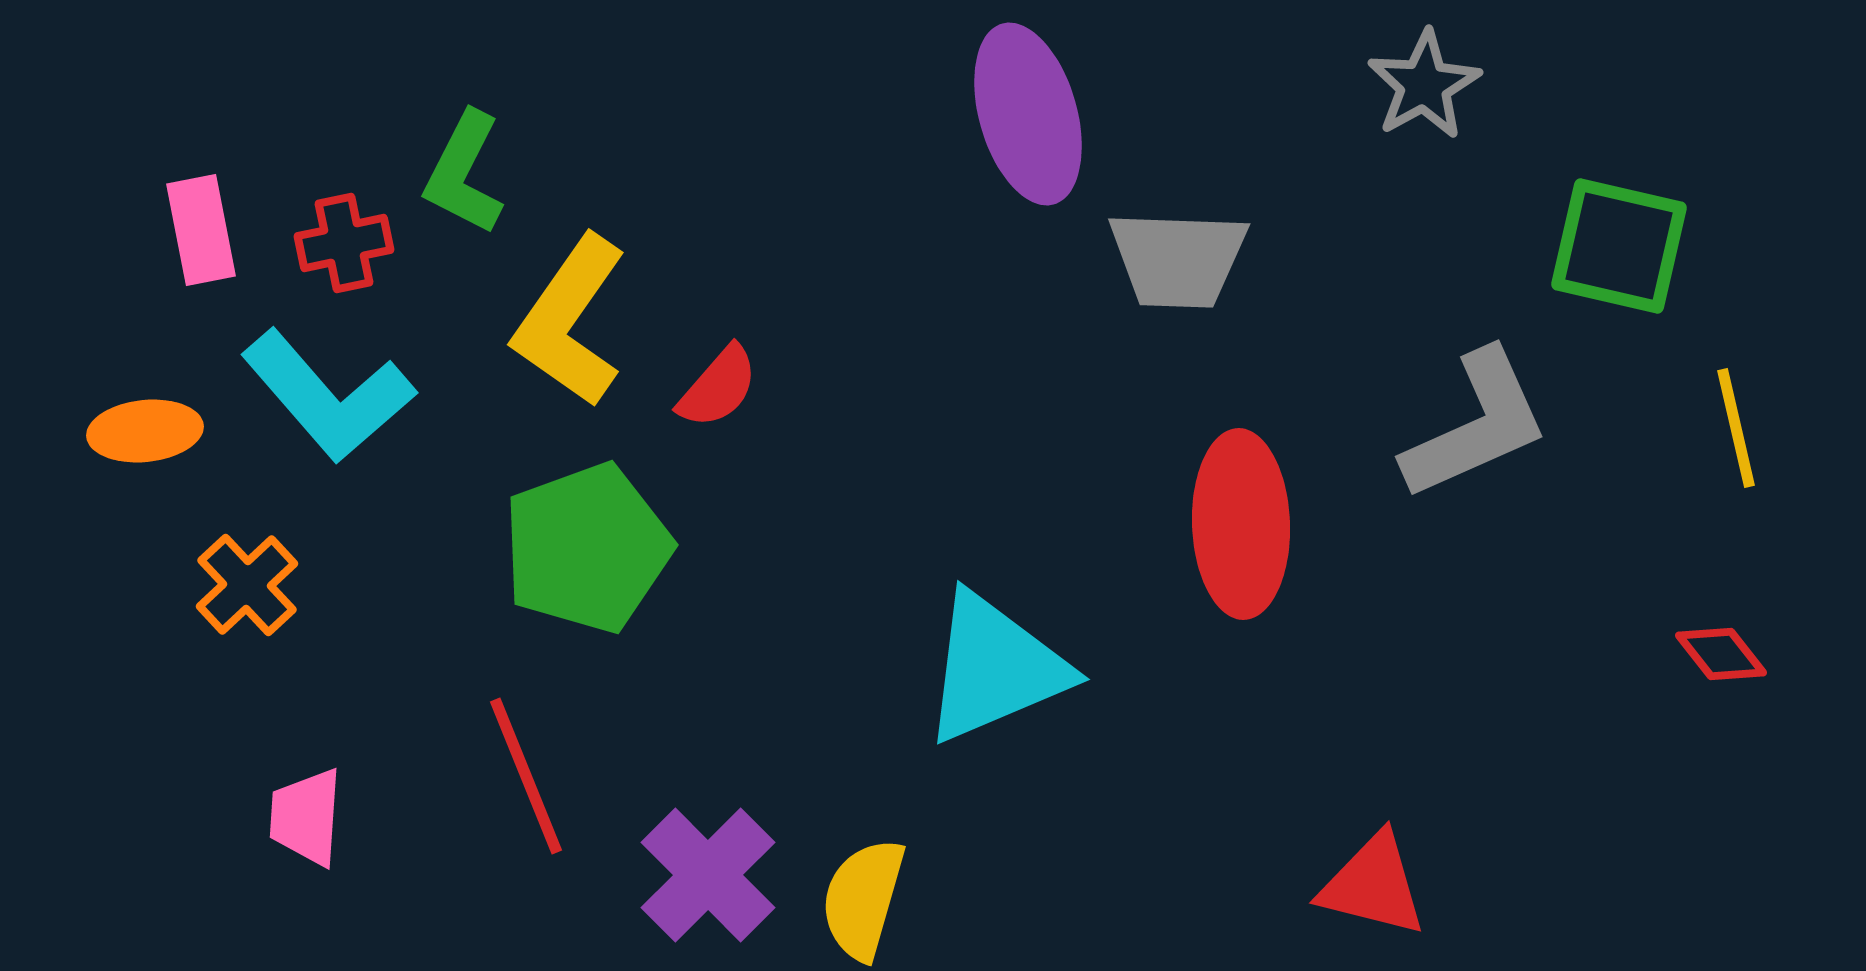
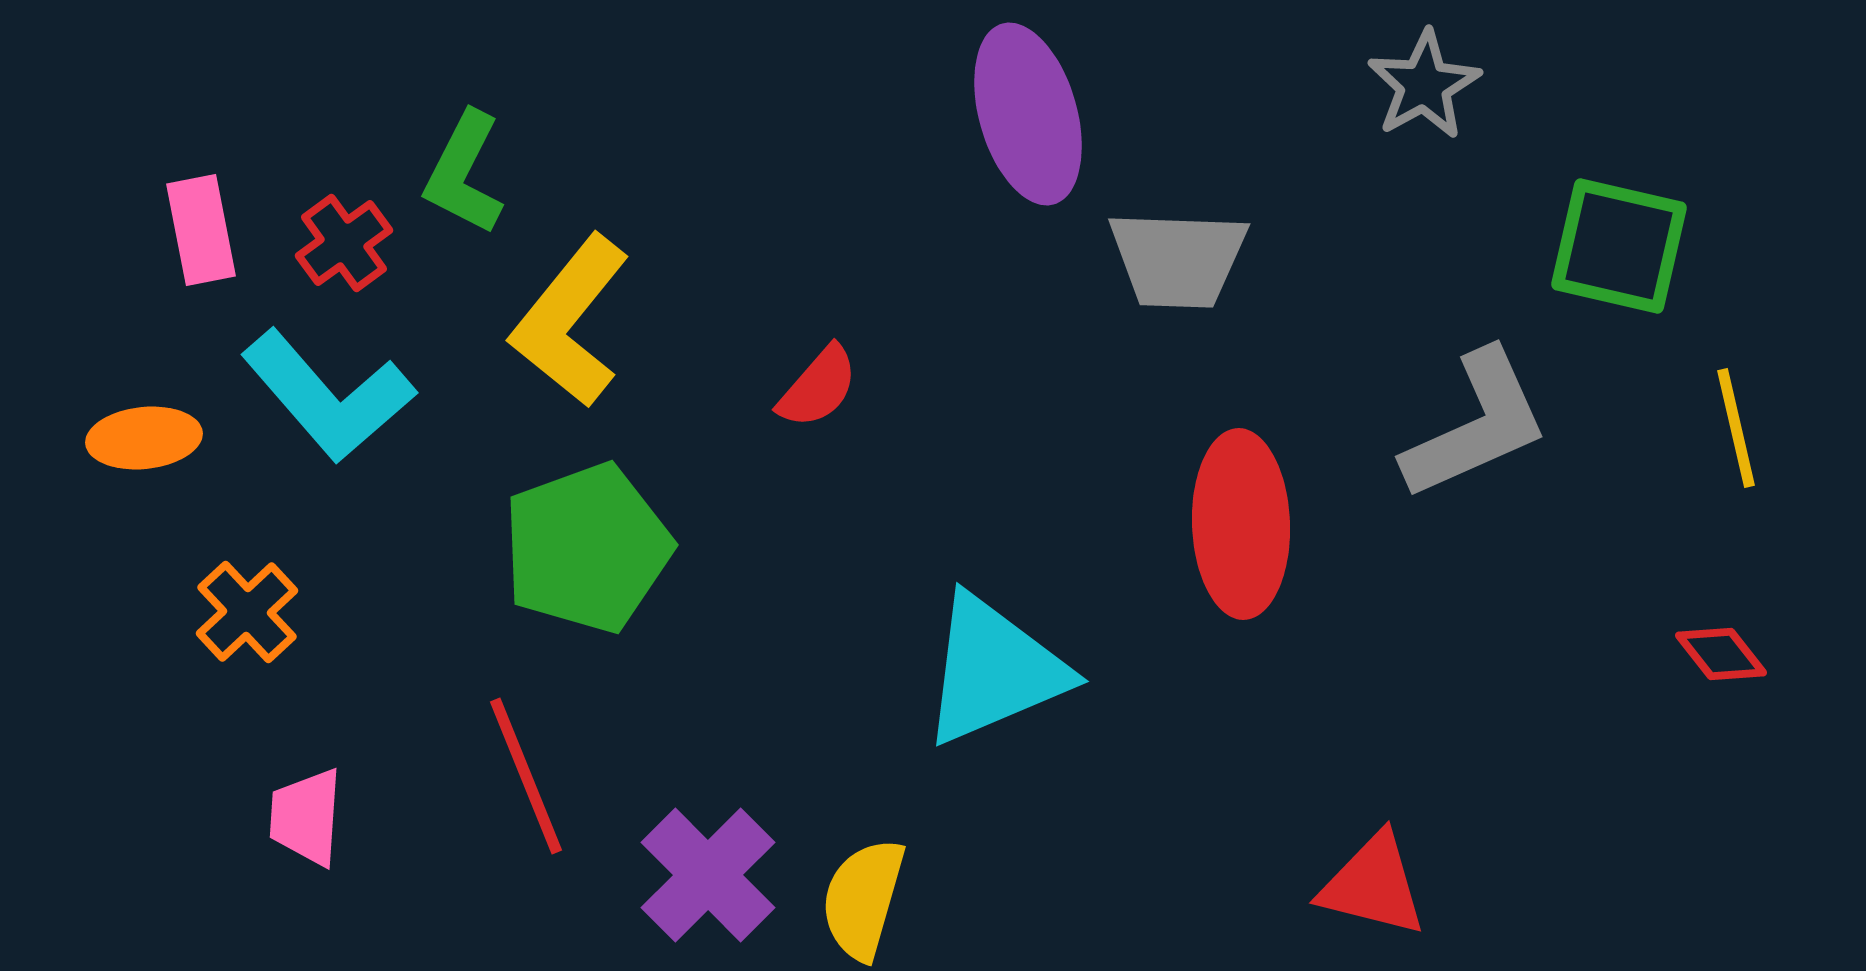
red cross: rotated 24 degrees counterclockwise
yellow L-shape: rotated 4 degrees clockwise
red semicircle: moved 100 px right
orange ellipse: moved 1 px left, 7 px down
orange cross: moved 27 px down
cyan triangle: moved 1 px left, 2 px down
